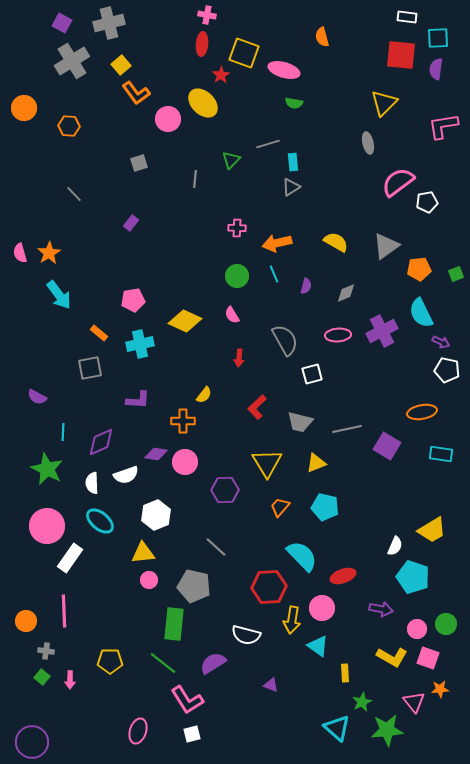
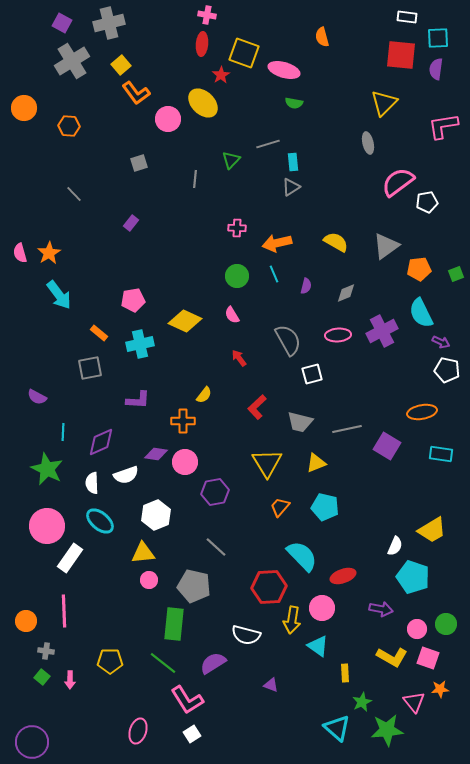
gray semicircle at (285, 340): moved 3 px right
red arrow at (239, 358): rotated 138 degrees clockwise
purple hexagon at (225, 490): moved 10 px left, 2 px down; rotated 8 degrees counterclockwise
white square at (192, 734): rotated 18 degrees counterclockwise
